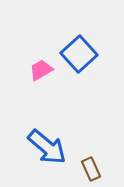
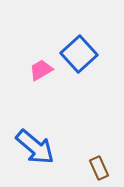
blue arrow: moved 12 px left
brown rectangle: moved 8 px right, 1 px up
